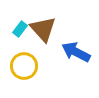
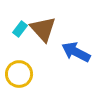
yellow circle: moved 5 px left, 8 px down
